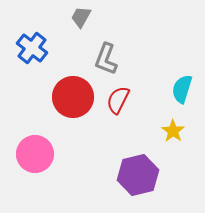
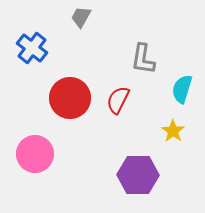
gray L-shape: moved 37 px right; rotated 12 degrees counterclockwise
red circle: moved 3 px left, 1 px down
purple hexagon: rotated 15 degrees clockwise
